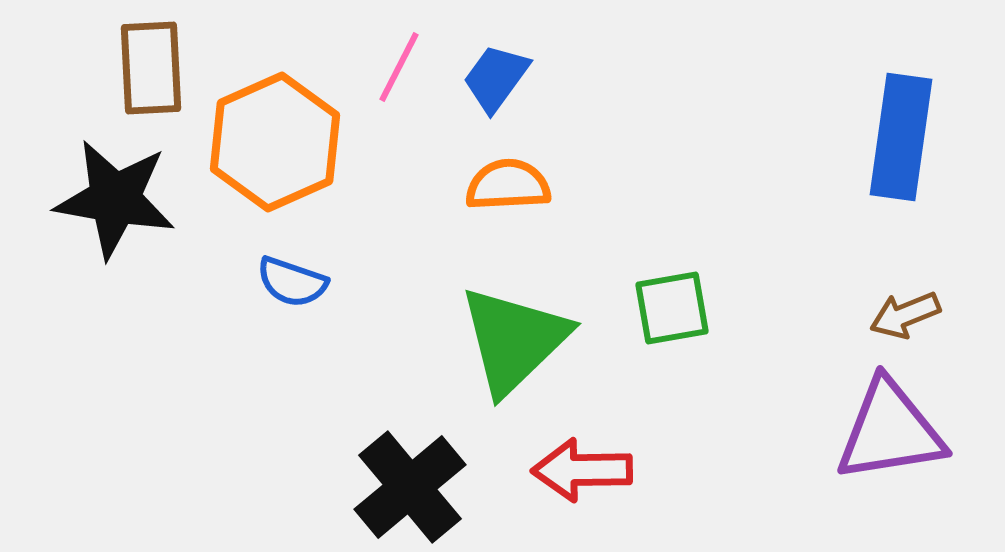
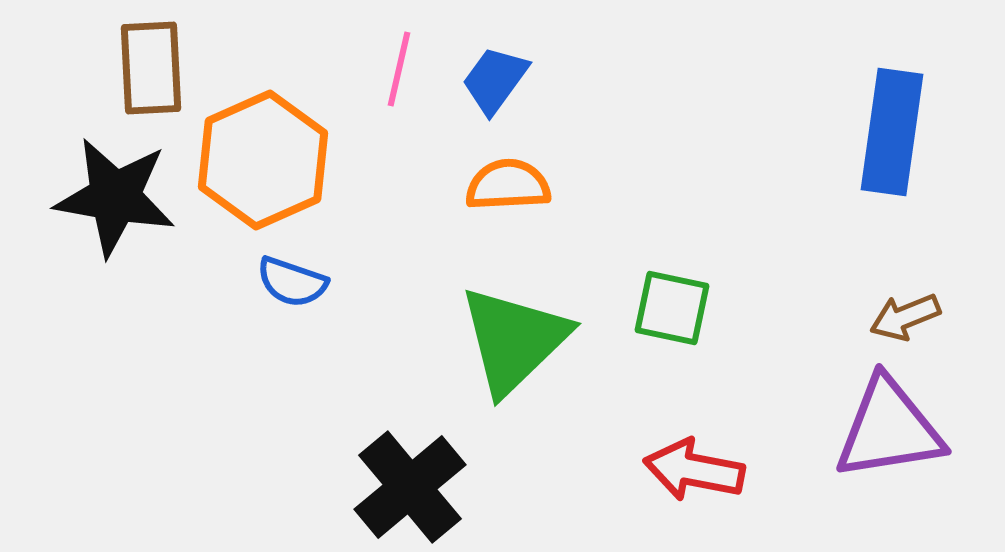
pink line: moved 2 px down; rotated 14 degrees counterclockwise
blue trapezoid: moved 1 px left, 2 px down
blue rectangle: moved 9 px left, 5 px up
orange hexagon: moved 12 px left, 18 px down
black star: moved 2 px up
green square: rotated 22 degrees clockwise
brown arrow: moved 2 px down
purple triangle: moved 1 px left, 2 px up
red arrow: moved 112 px right; rotated 12 degrees clockwise
